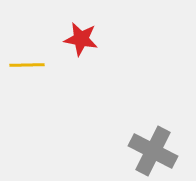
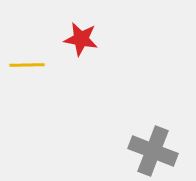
gray cross: rotated 6 degrees counterclockwise
